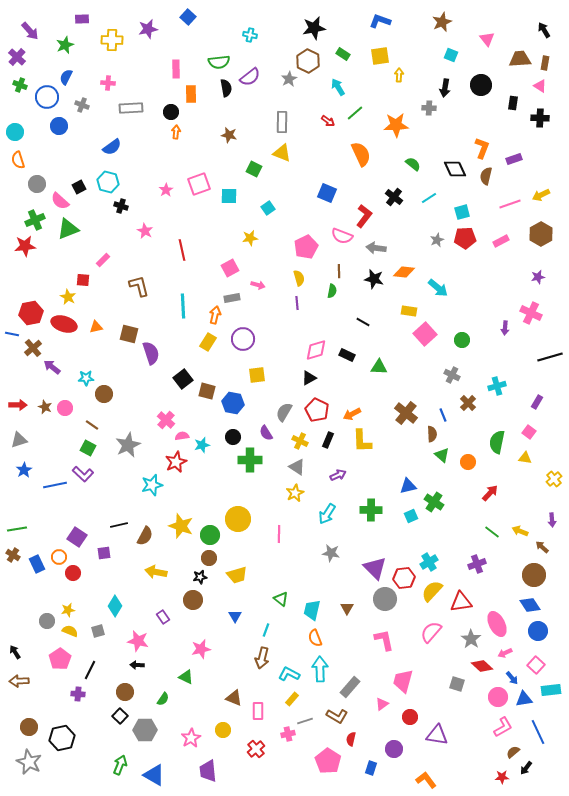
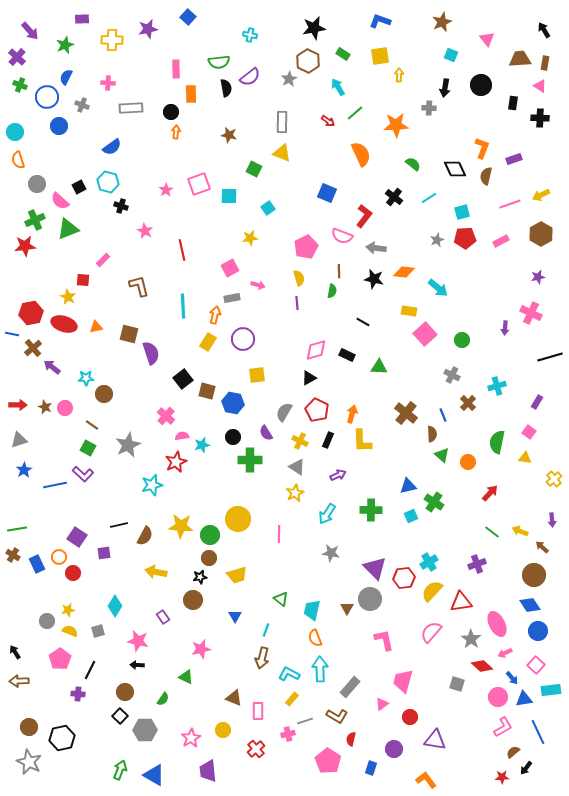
orange arrow at (352, 414): rotated 132 degrees clockwise
pink cross at (166, 420): moved 4 px up
yellow star at (181, 526): rotated 15 degrees counterclockwise
gray circle at (385, 599): moved 15 px left
purple triangle at (437, 735): moved 2 px left, 5 px down
green arrow at (120, 765): moved 5 px down
